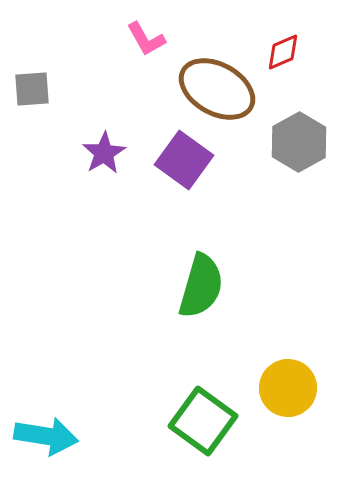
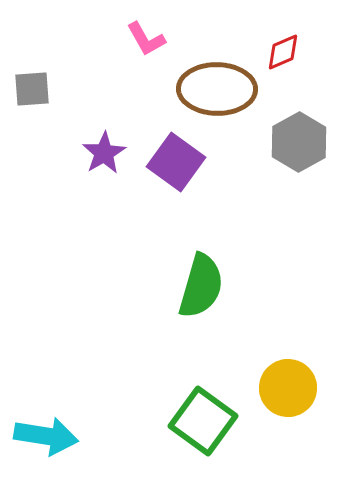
brown ellipse: rotated 28 degrees counterclockwise
purple square: moved 8 px left, 2 px down
